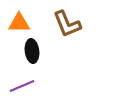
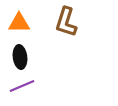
brown L-shape: moved 1 px left, 2 px up; rotated 40 degrees clockwise
black ellipse: moved 12 px left, 6 px down
